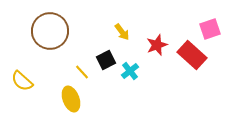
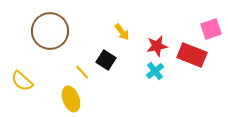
pink square: moved 1 px right
red star: moved 1 px down; rotated 10 degrees clockwise
red rectangle: rotated 20 degrees counterclockwise
black square: rotated 30 degrees counterclockwise
cyan cross: moved 25 px right
